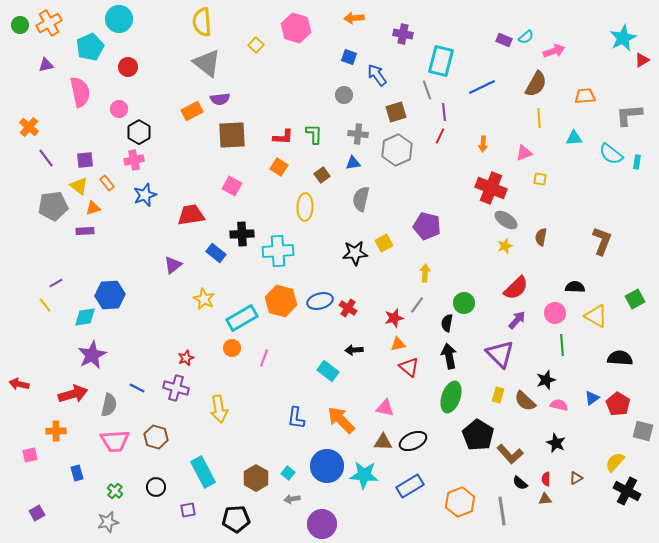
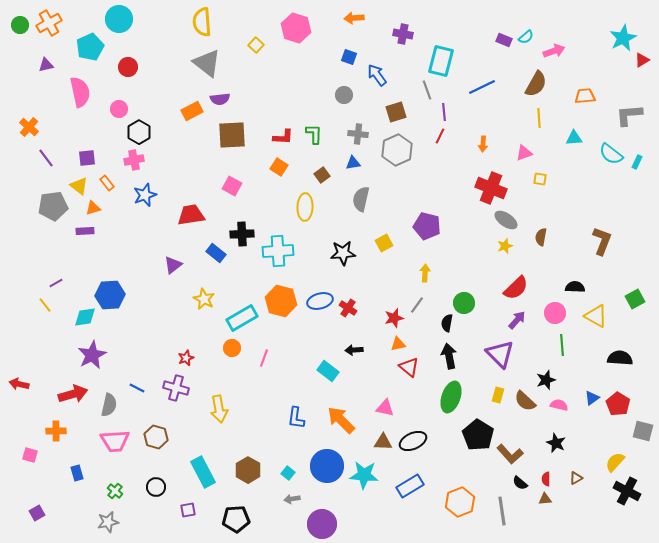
purple square at (85, 160): moved 2 px right, 2 px up
cyan rectangle at (637, 162): rotated 16 degrees clockwise
black star at (355, 253): moved 12 px left
pink square at (30, 455): rotated 28 degrees clockwise
brown hexagon at (256, 478): moved 8 px left, 8 px up
